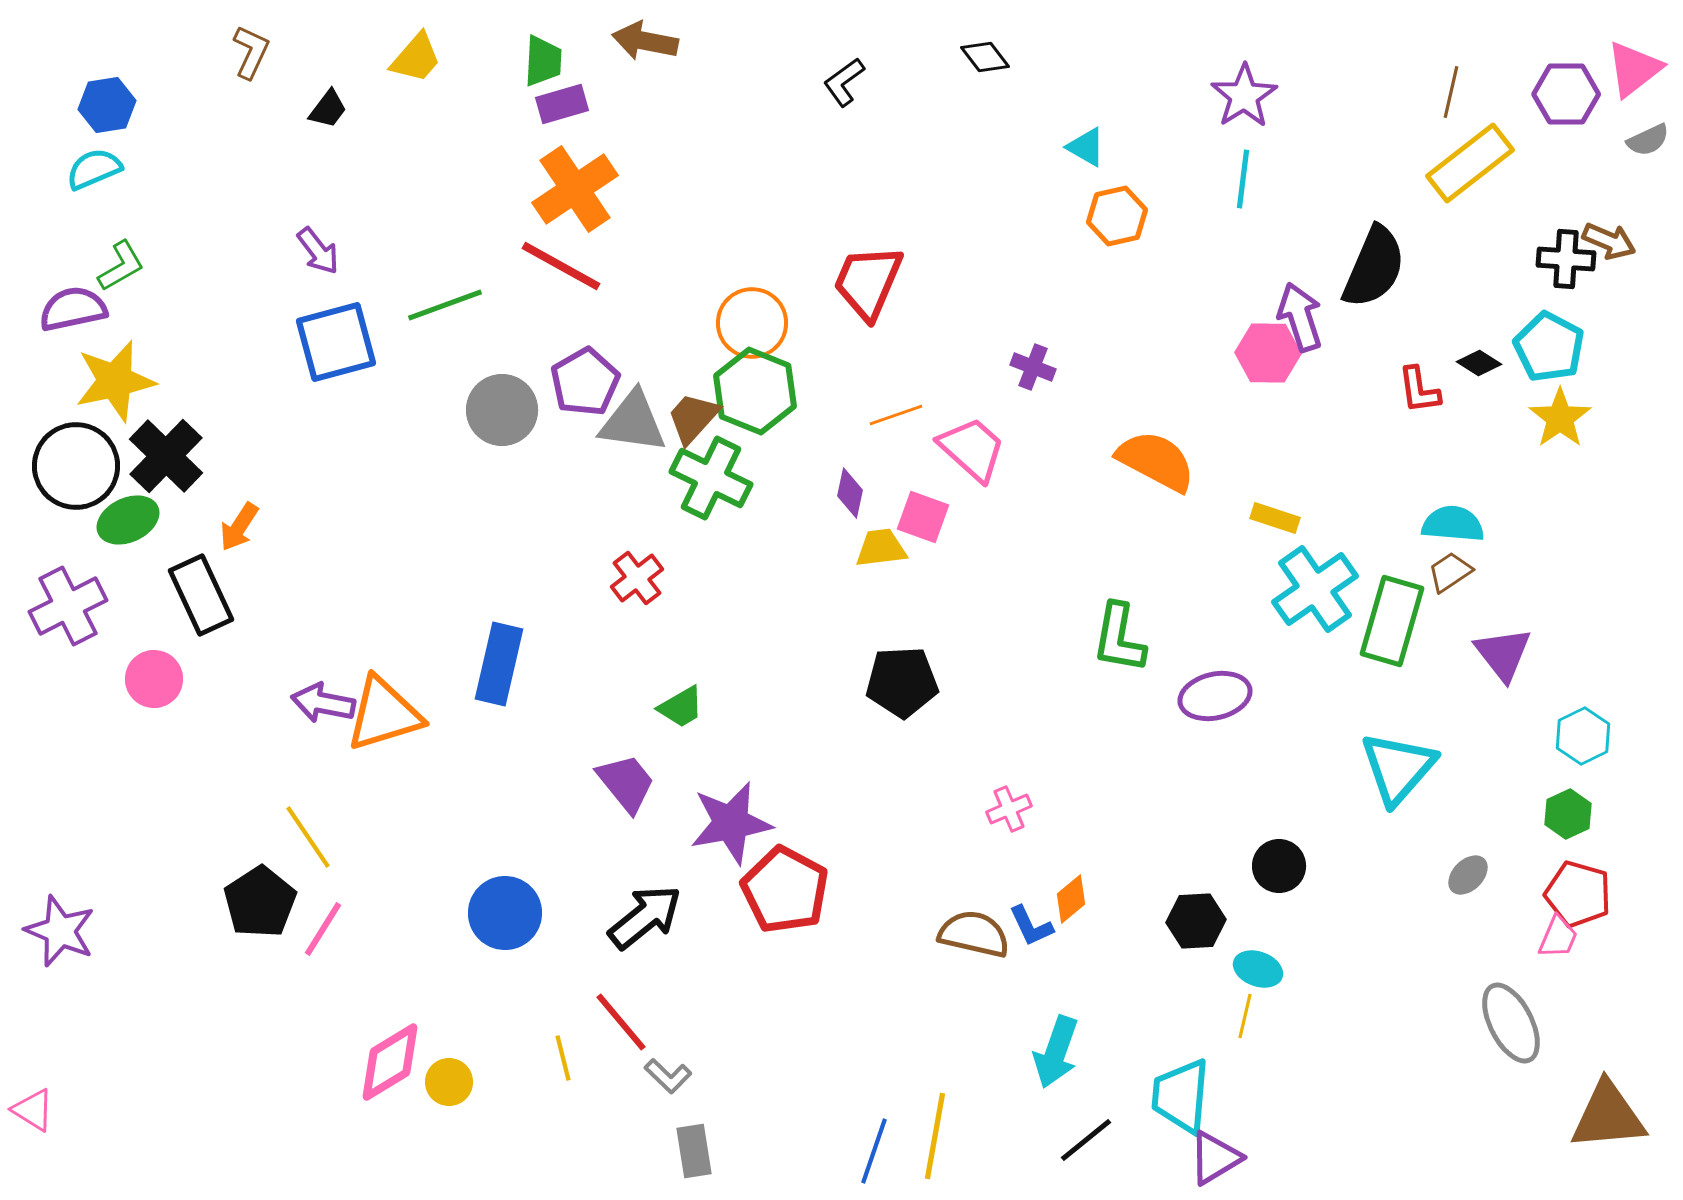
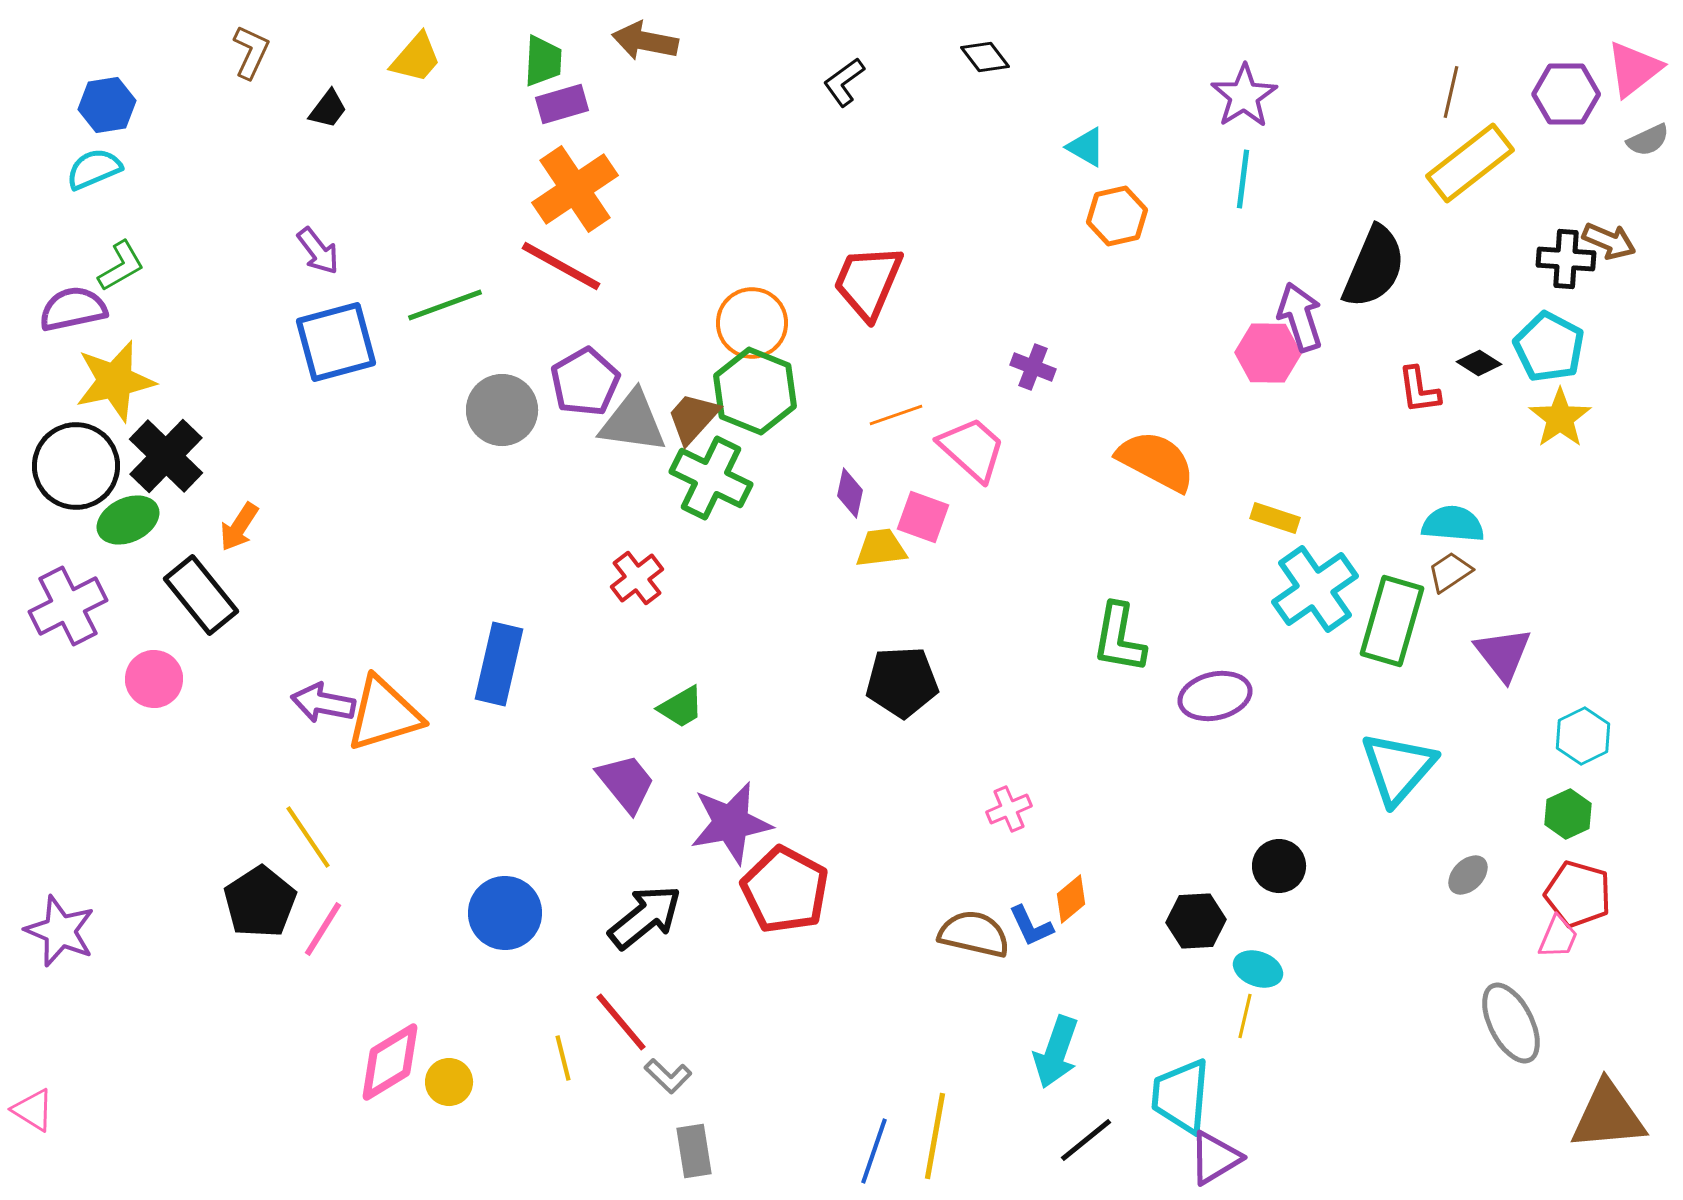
black rectangle at (201, 595): rotated 14 degrees counterclockwise
